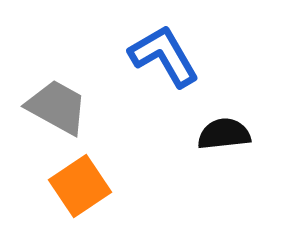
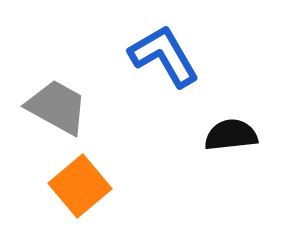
black semicircle: moved 7 px right, 1 px down
orange square: rotated 6 degrees counterclockwise
